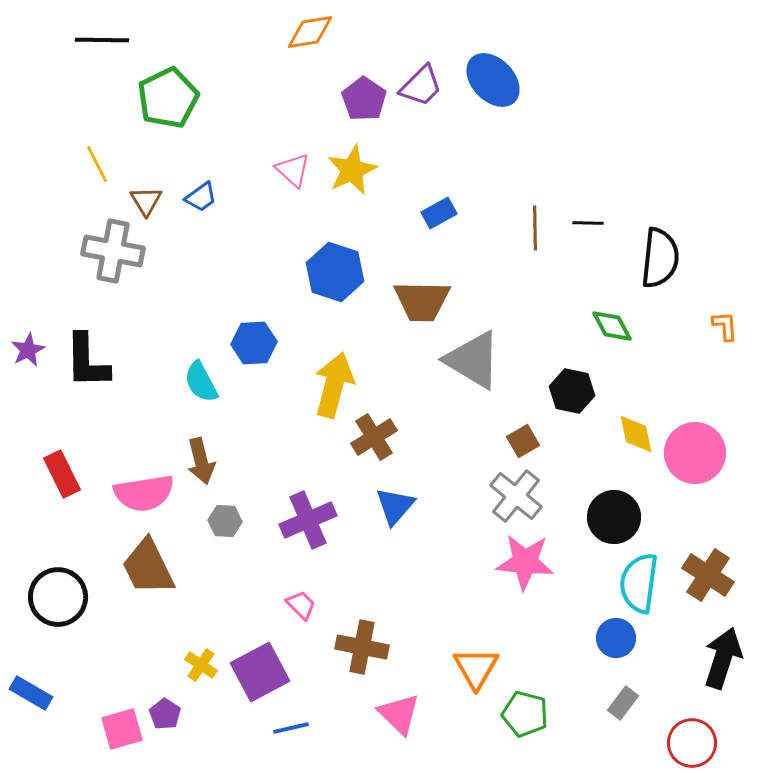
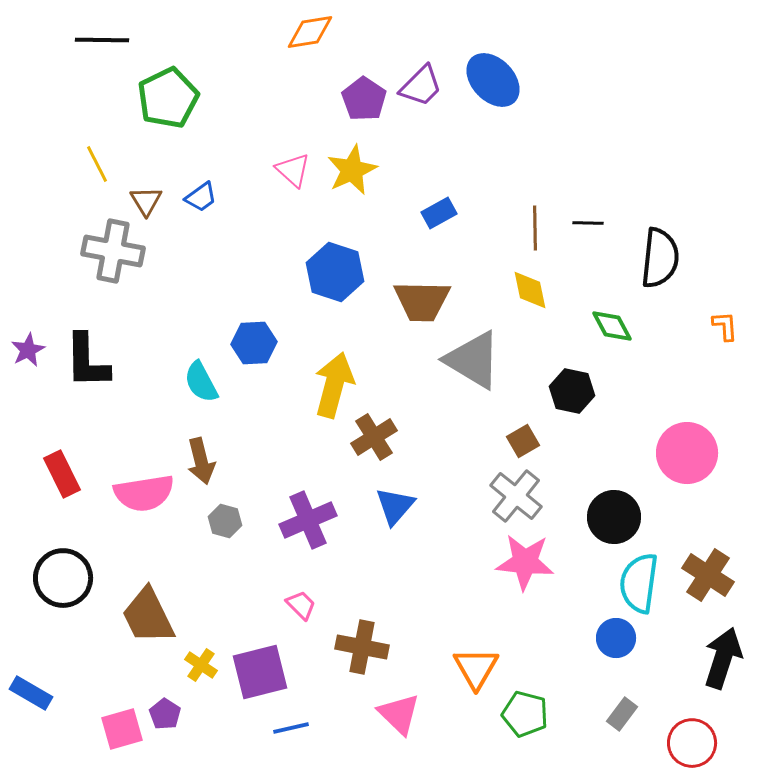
yellow diamond at (636, 434): moved 106 px left, 144 px up
pink circle at (695, 453): moved 8 px left
gray hexagon at (225, 521): rotated 12 degrees clockwise
brown trapezoid at (148, 567): moved 49 px down
black circle at (58, 597): moved 5 px right, 19 px up
purple square at (260, 672): rotated 14 degrees clockwise
gray rectangle at (623, 703): moved 1 px left, 11 px down
